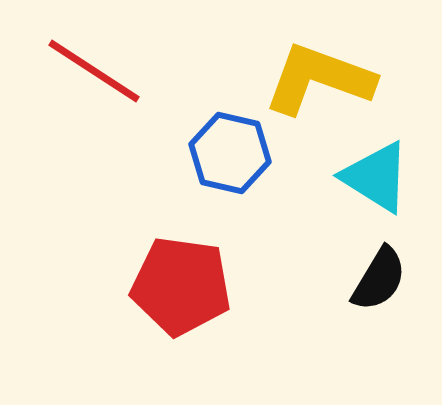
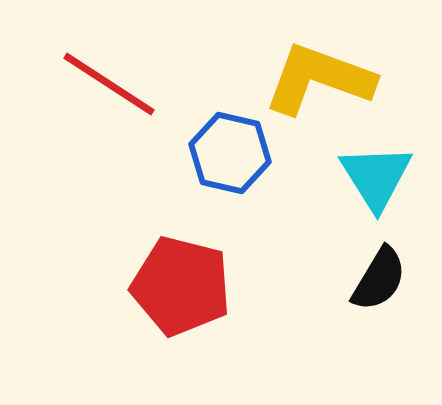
red line: moved 15 px right, 13 px down
cyan triangle: rotated 26 degrees clockwise
red pentagon: rotated 6 degrees clockwise
